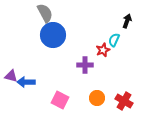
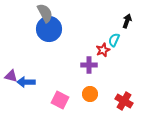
blue circle: moved 4 px left, 6 px up
purple cross: moved 4 px right
orange circle: moved 7 px left, 4 px up
